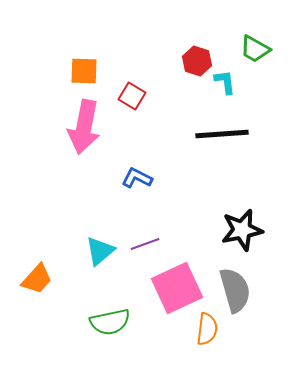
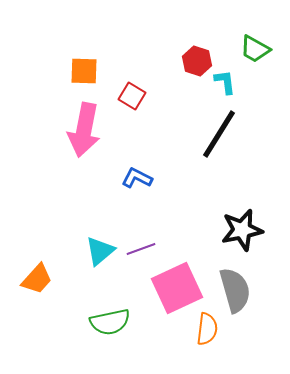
pink arrow: moved 3 px down
black line: moved 3 px left; rotated 54 degrees counterclockwise
purple line: moved 4 px left, 5 px down
